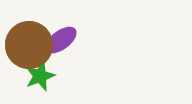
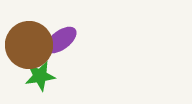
green star: rotated 12 degrees clockwise
